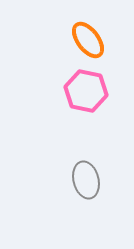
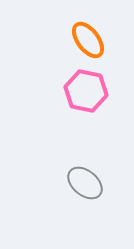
gray ellipse: moved 1 px left, 3 px down; rotated 36 degrees counterclockwise
